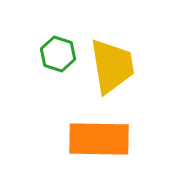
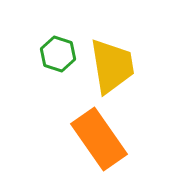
orange rectangle: rotated 54 degrees clockwise
